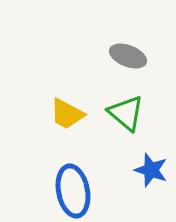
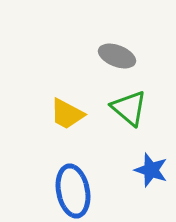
gray ellipse: moved 11 px left
green triangle: moved 3 px right, 5 px up
